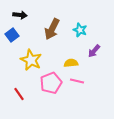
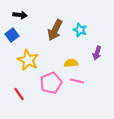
brown arrow: moved 3 px right, 1 px down
purple arrow: moved 3 px right, 2 px down; rotated 24 degrees counterclockwise
yellow star: moved 3 px left
